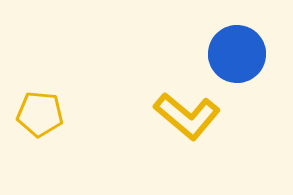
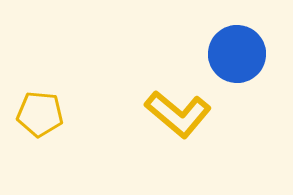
yellow L-shape: moved 9 px left, 2 px up
